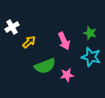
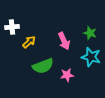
white cross: rotated 24 degrees clockwise
green semicircle: moved 2 px left
